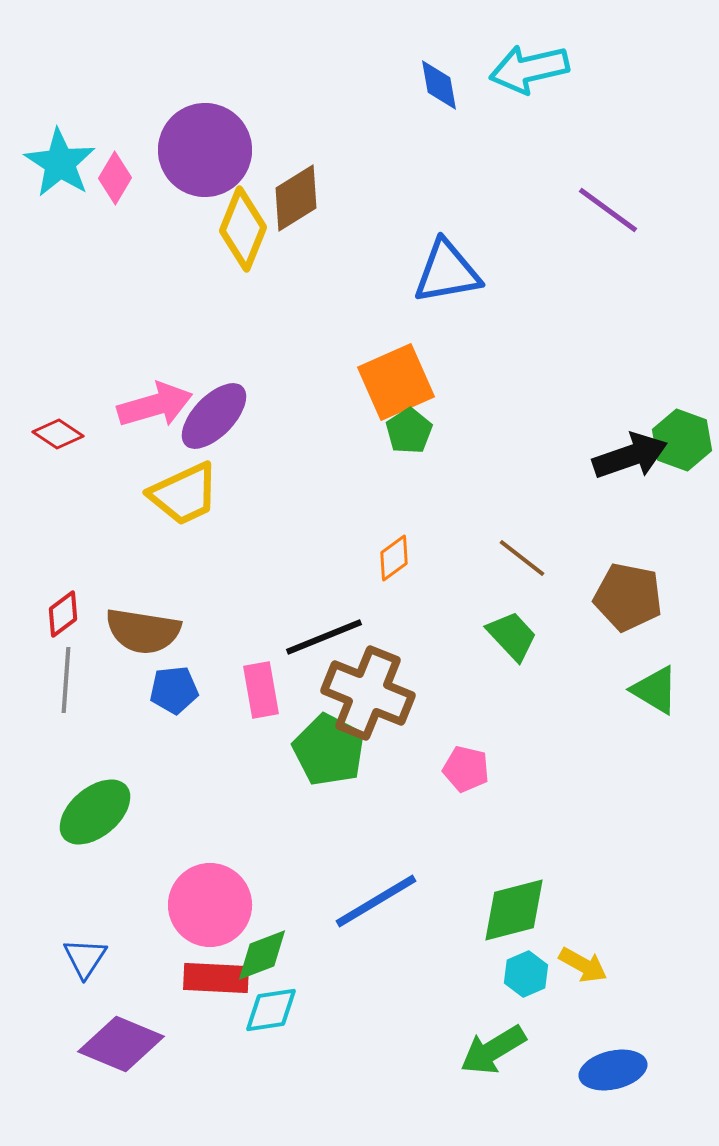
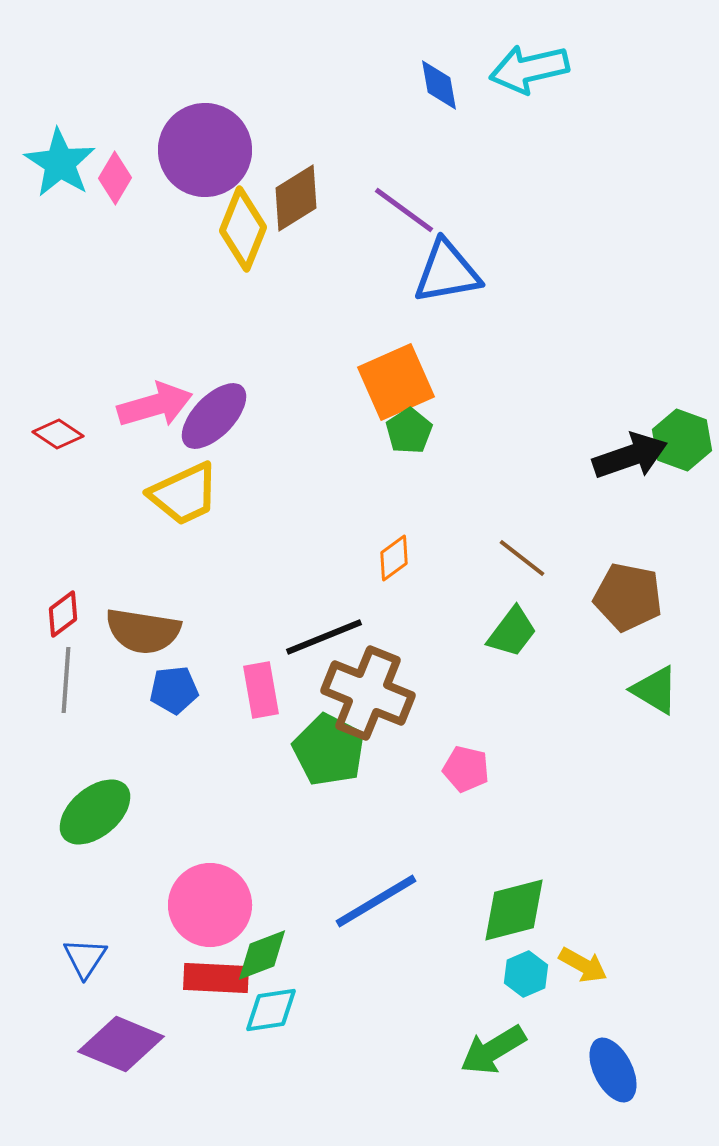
purple line at (608, 210): moved 204 px left
green trapezoid at (512, 636): moved 4 px up; rotated 80 degrees clockwise
blue ellipse at (613, 1070): rotated 76 degrees clockwise
